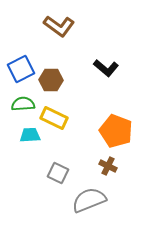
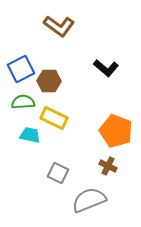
brown hexagon: moved 2 px left, 1 px down
green semicircle: moved 2 px up
cyan trapezoid: rotated 15 degrees clockwise
